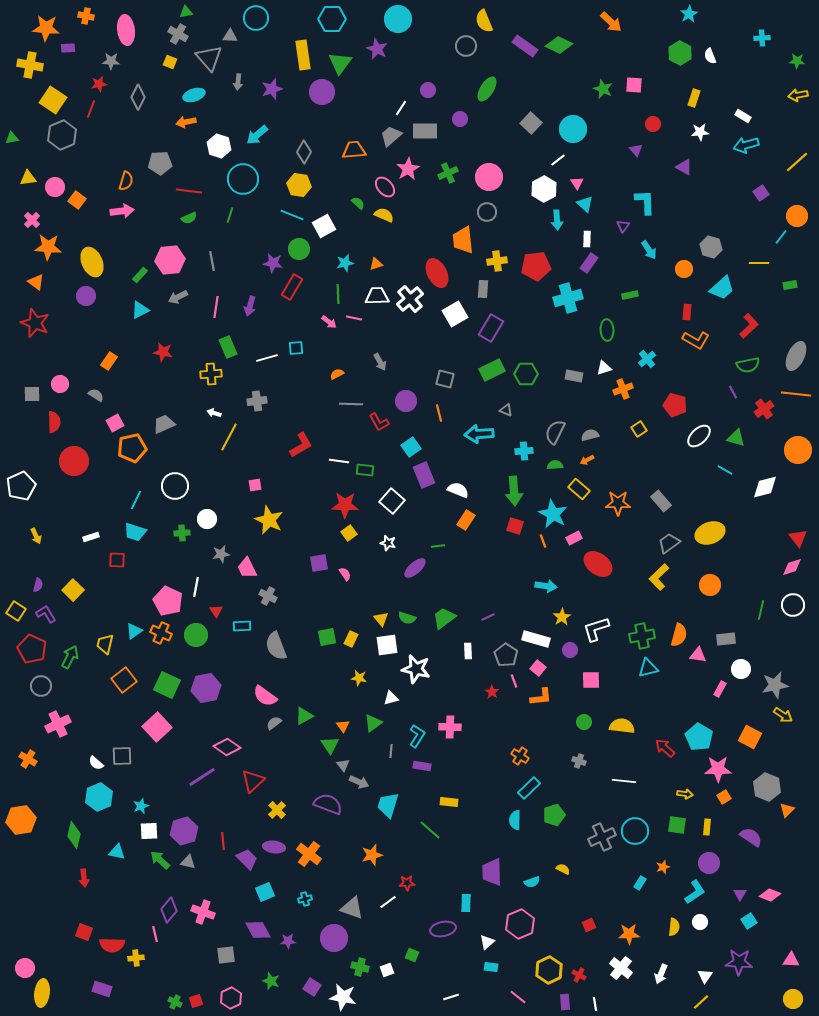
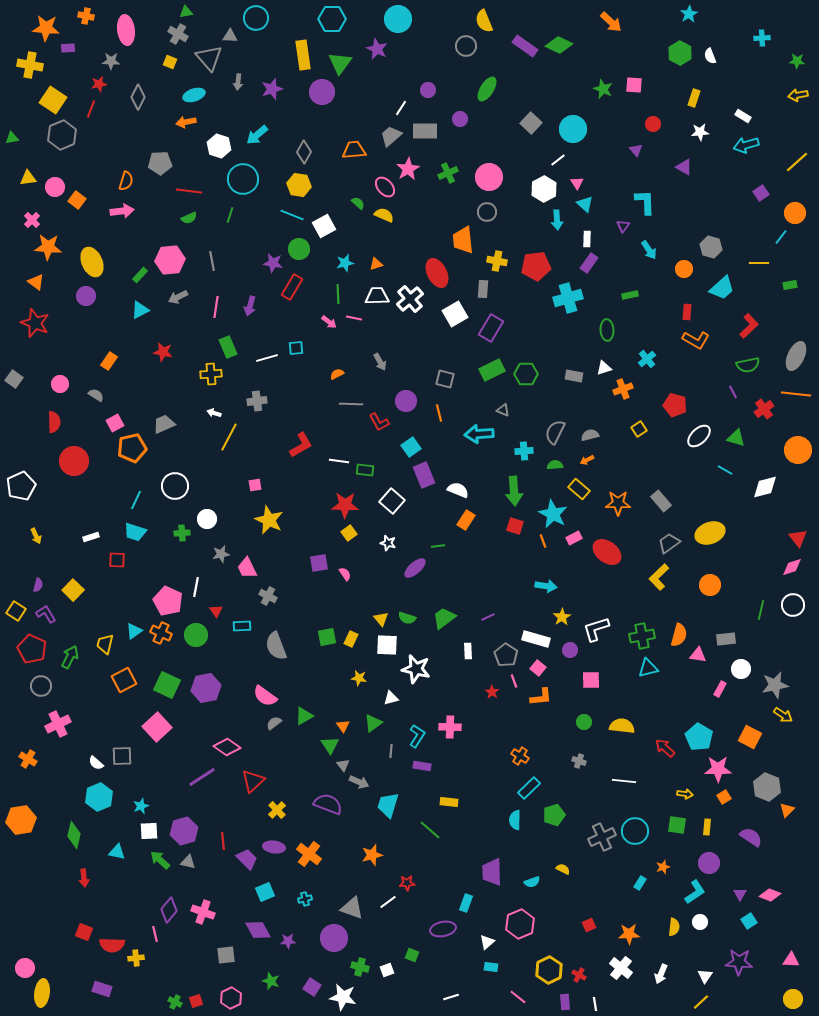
orange circle at (797, 216): moved 2 px left, 3 px up
yellow cross at (497, 261): rotated 18 degrees clockwise
gray square at (32, 394): moved 18 px left, 15 px up; rotated 36 degrees clockwise
gray triangle at (506, 410): moved 3 px left
red ellipse at (598, 564): moved 9 px right, 12 px up
white square at (387, 645): rotated 10 degrees clockwise
orange square at (124, 680): rotated 10 degrees clockwise
cyan rectangle at (466, 903): rotated 18 degrees clockwise
